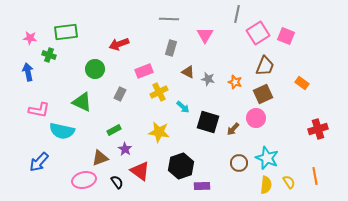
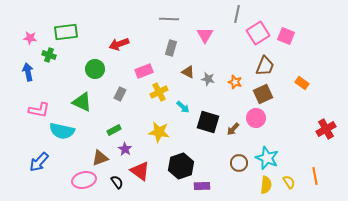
red cross at (318, 129): moved 8 px right; rotated 12 degrees counterclockwise
